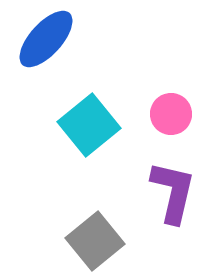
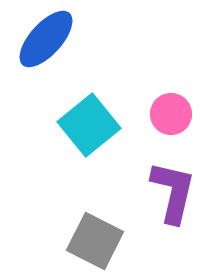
gray square: rotated 24 degrees counterclockwise
